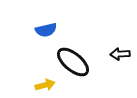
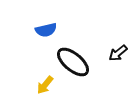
black arrow: moved 2 px left, 1 px up; rotated 36 degrees counterclockwise
yellow arrow: rotated 144 degrees clockwise
